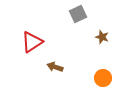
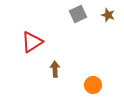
brown star: moved 6 px right, 22 px up
brown arrow: moved 2 px down; rotated 70 degrees clockwise
orange circle: moved 10 px left, 7 px down
